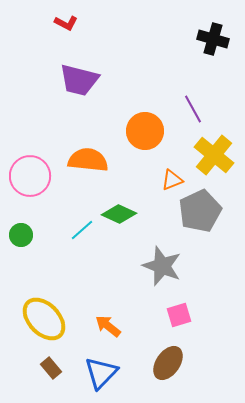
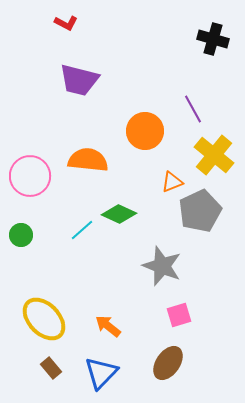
orange triangle: moved 2 px down
